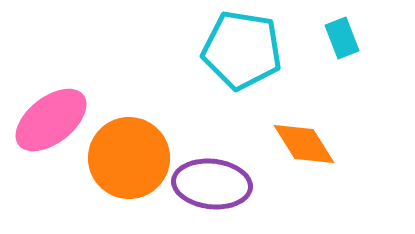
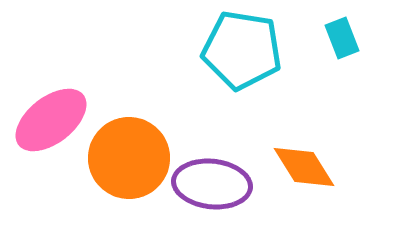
orange diamond: moved 23 px down
